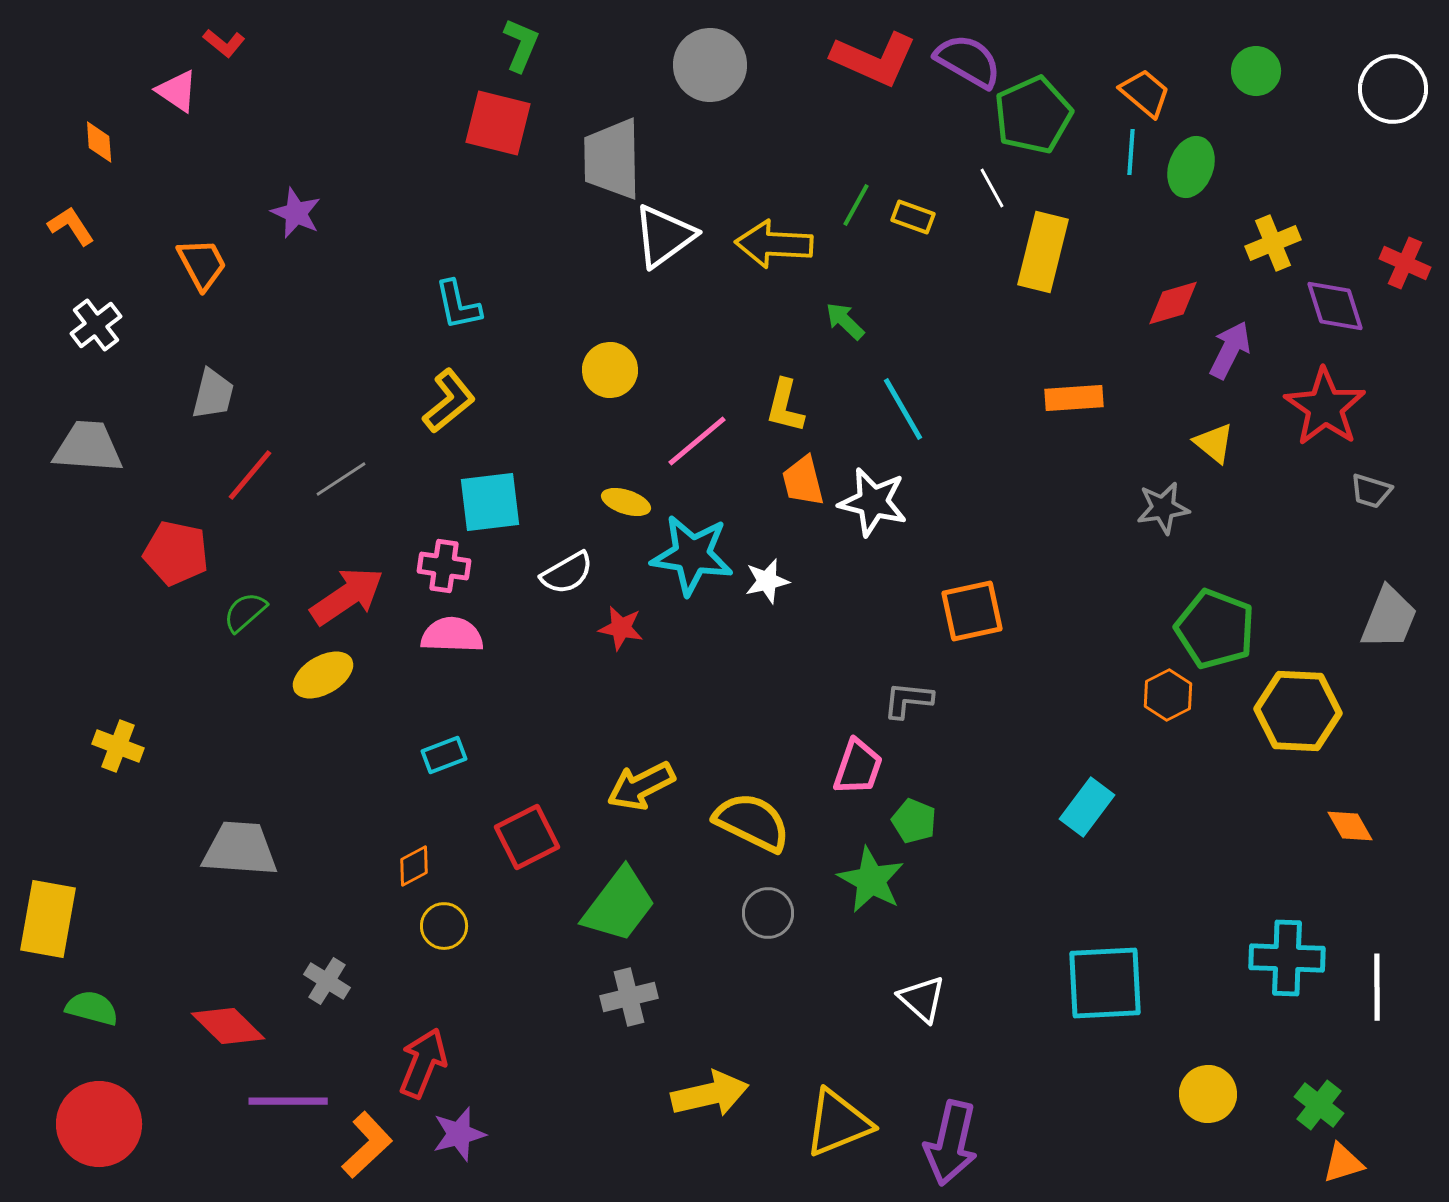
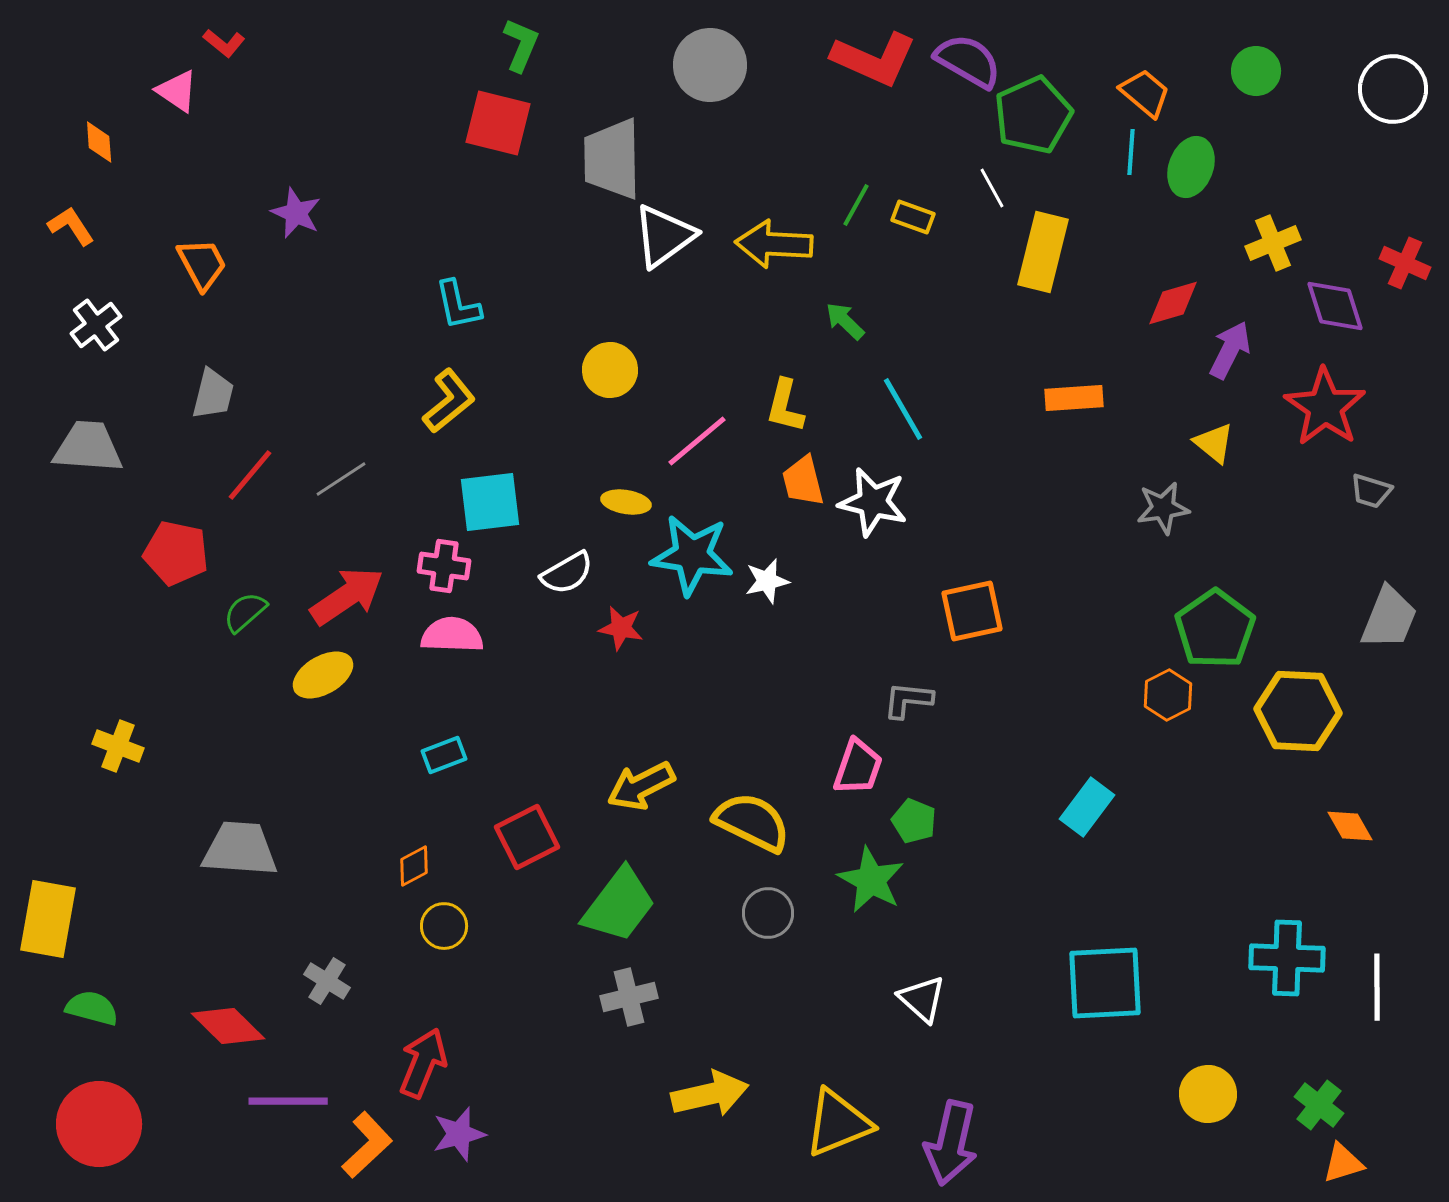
yellow ellipse at (626, 502): rotated 9 degrees counterclockwise
green pentagon at (1215, 629): rotated 16 degrees clockwise
